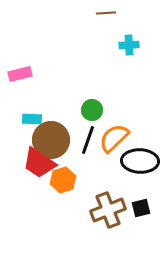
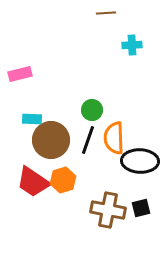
cyan cross: moved 3 px right
orange semicircle: rotated 48 degrees counterclockwise
red trapezoid: moved 6 px left, 19 px down
brown cross: rotated 32 degrees clockwise
